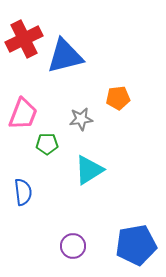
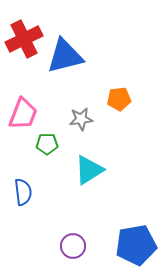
orange pentagon: moved 1 px right, 1 px down
